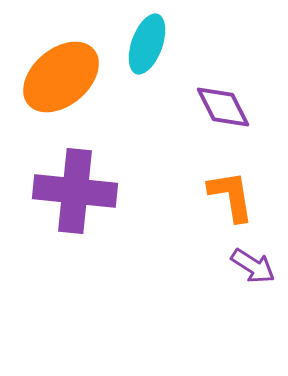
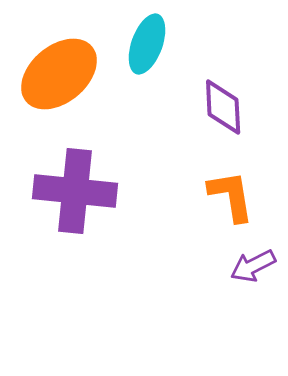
orange ellipse: moved 2 px left, 3 px up
purple diamond: rotated 24 degrees clockwise
purple arrow: rotated 120 degrees clockwise
